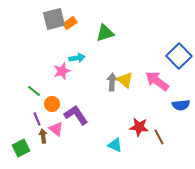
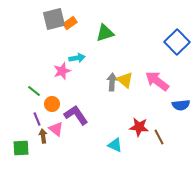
blue square: moved 2 px left, 14 px up
green square: rotated 24 degrees clockwise
